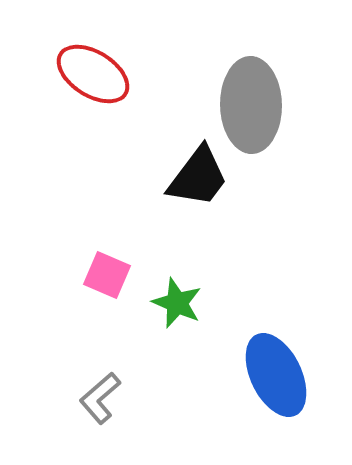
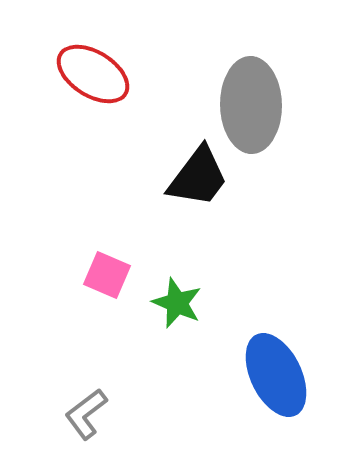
gray L-shape: moved 14 px left, 16 px down; rotated 4 degrees clockwise
